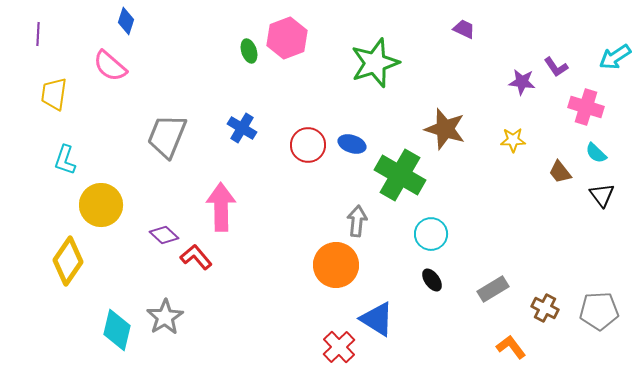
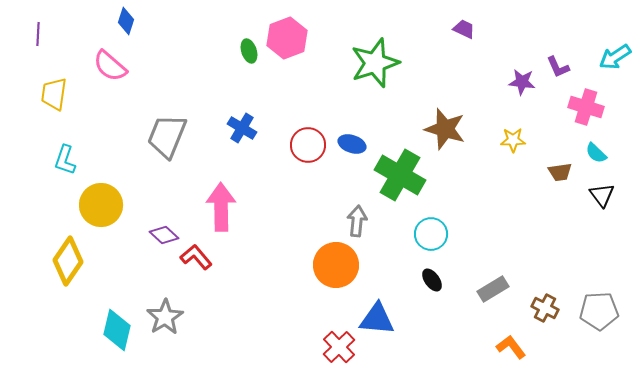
purple L-shape: moved 2 px right; rotated 10 degrees clockwise
brown trapezoid: rotated 60 degrees counterclockwise
blue triangle: rotated 27 degrees counterclockwise
